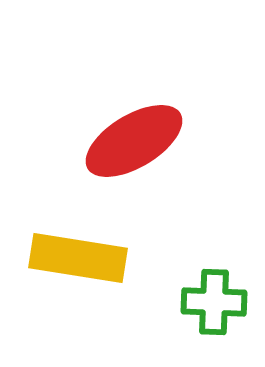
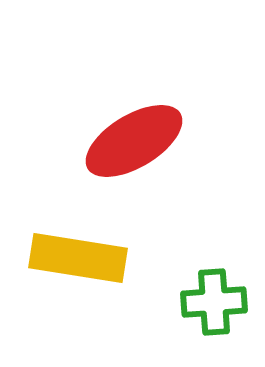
green cross: rotated 6 degrees counterclockwise
